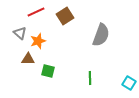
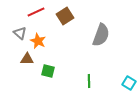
orange star: rotated 28 degrees counterclockwise
brown triangle: moved 1 px left
green line: moved 1 px left, 3 px down
